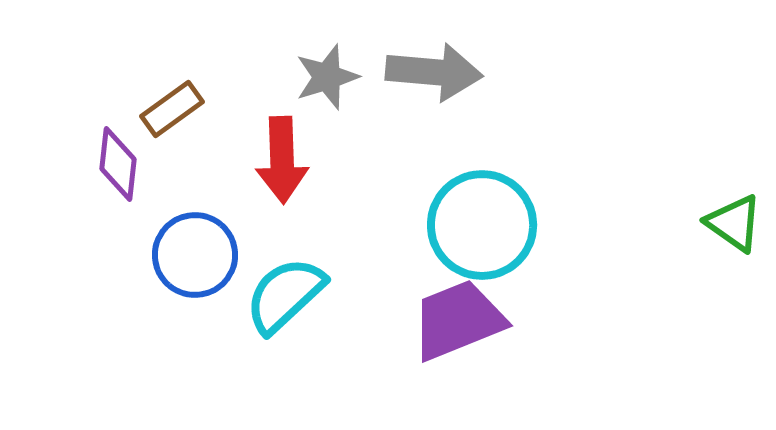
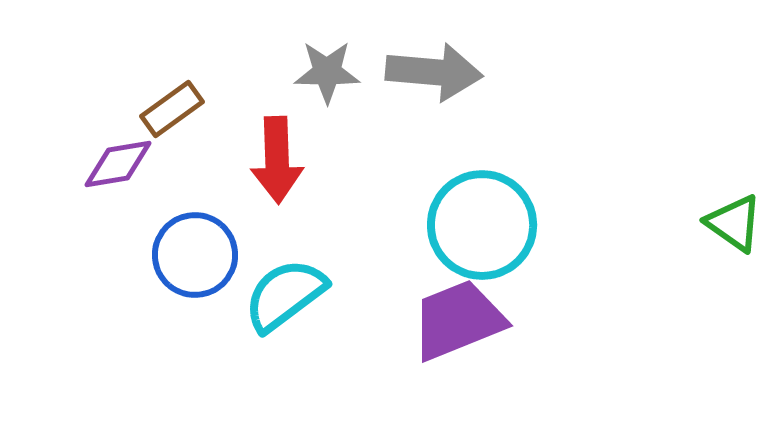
gray star: moved 5 px up; rotated 18 degrees clockwise
red arrow: moved 5 px left
purple diamond: rotated 74 degrees clockwise
cyan semicircle: rotated 6 degrees clockwise
